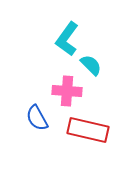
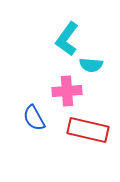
cyan semicircle: rotated 140 degrees clockwise
pink cross: rotated 8 degrees counterclockwise
blue semicircle: moved 3 px left
